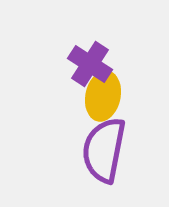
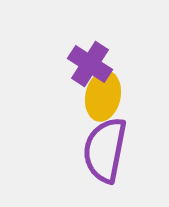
purple semicircle: moved 1 px right
